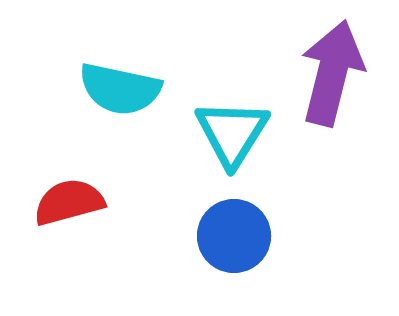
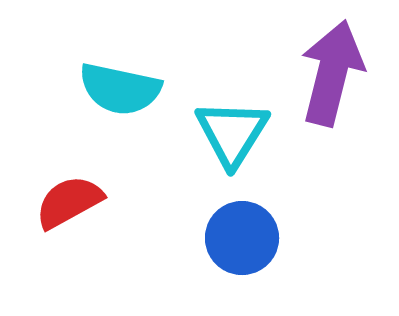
red semicircle: rotated 14 degrees counterclockwise
blue circle: moved 8 px right, 2 px down
